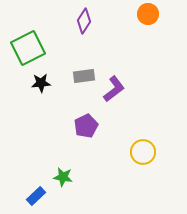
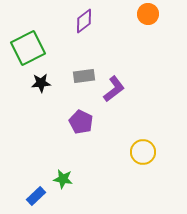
purple diamond: rotated 20 degrees clockwise
purple pentagon: moved 5 px left, 4 px up; rotated 20 degrees counterclockwise
green star: moved 2 px down
